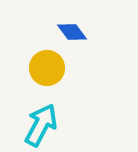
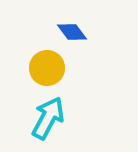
cyan arrow: moved 7 px right, 7 px up
